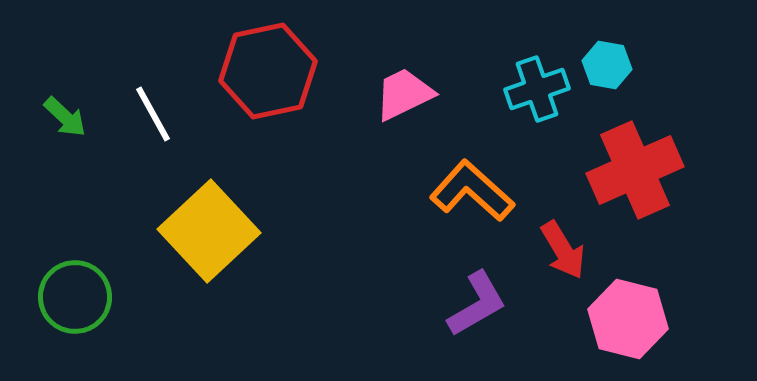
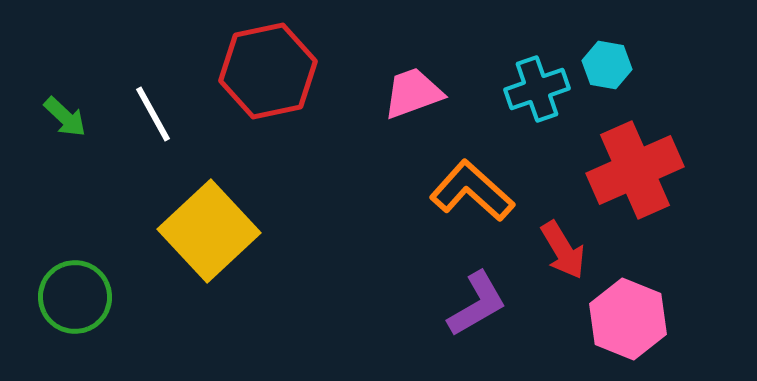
pink trapezoid: moved 9 px right, 1 px up; rotated 6 degrees clockwise
pink hexagon: rotated 8 degrees clockwise
